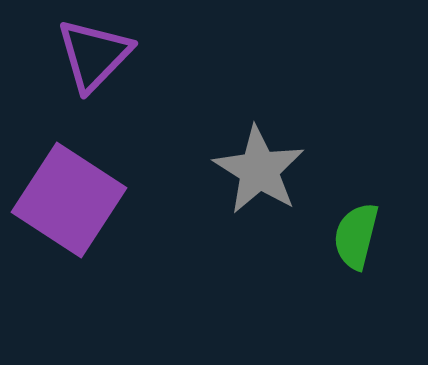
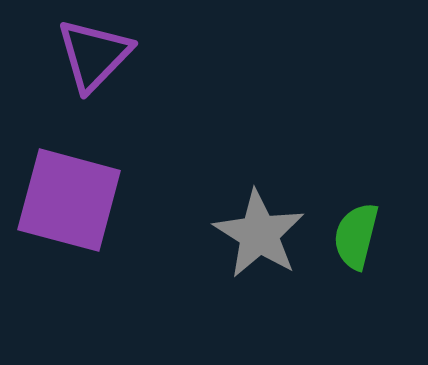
gray star: moved 64 px down
purple square: rotated 18 degrees counterclockwise
